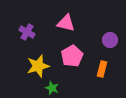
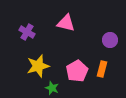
pink pentagon: moved 5 px right, 15 px down
